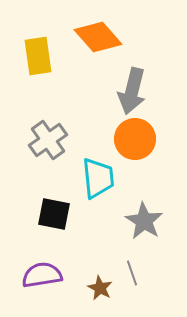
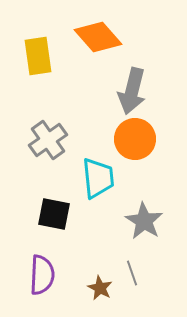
purple semicircle: rotated 102 degrees clockwise
